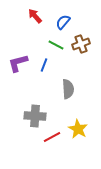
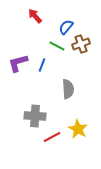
blue semicircle: moved 3 px right, 5 px down
green line: moved 1 px right, 1 px down
blue line: moved 2 px left
